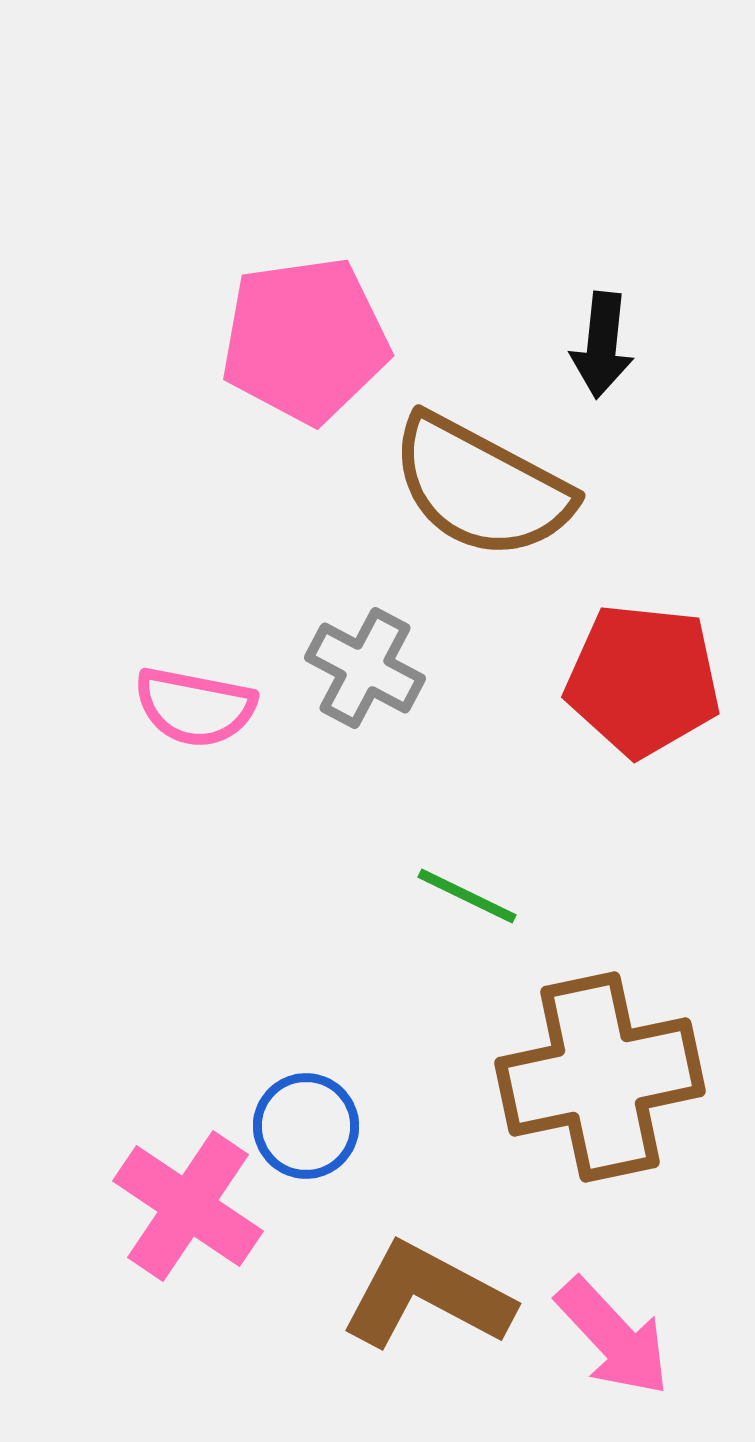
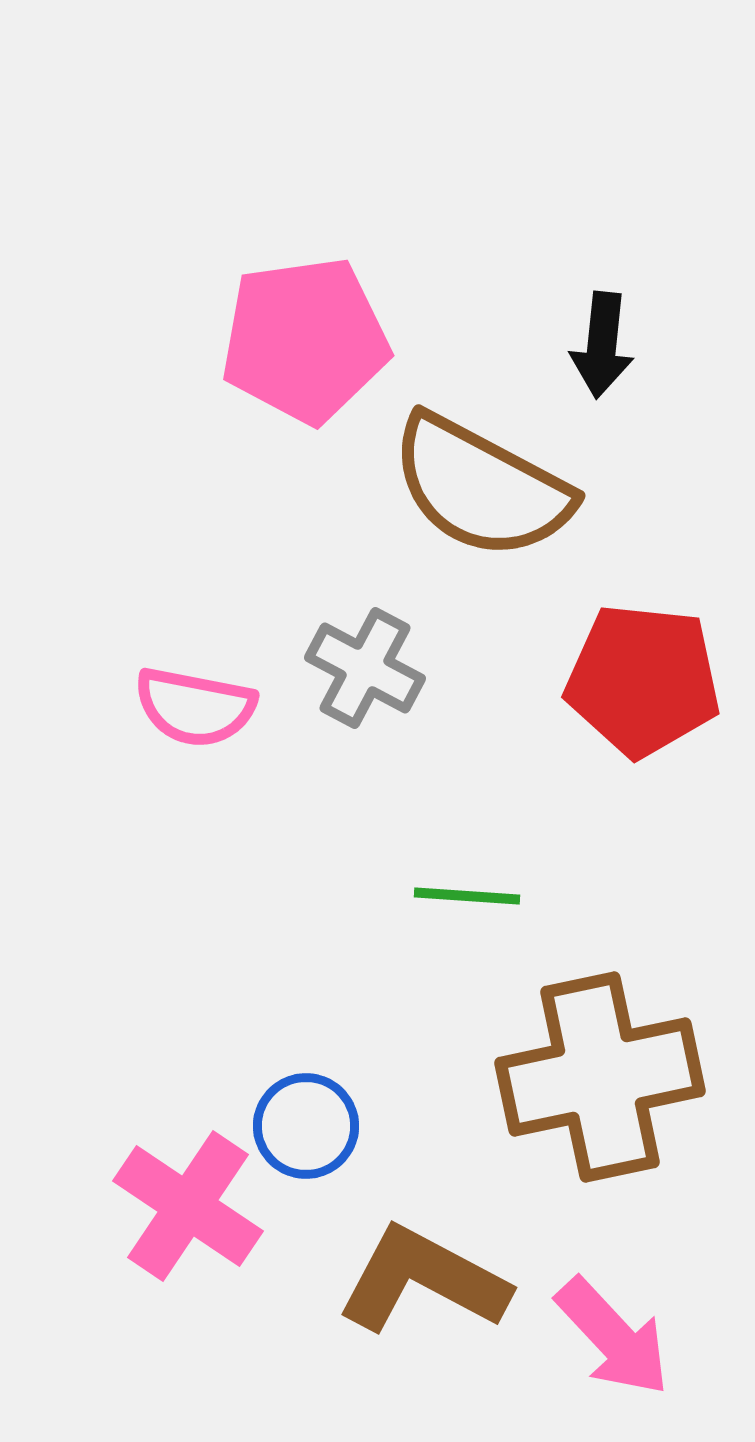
green line: rotated 22 degrees counterclockwise
brown L-shape: moved 4 px left, 16 px up
